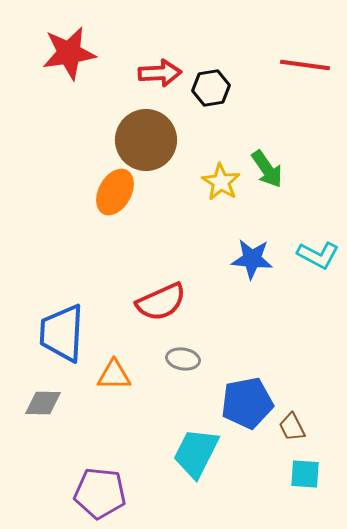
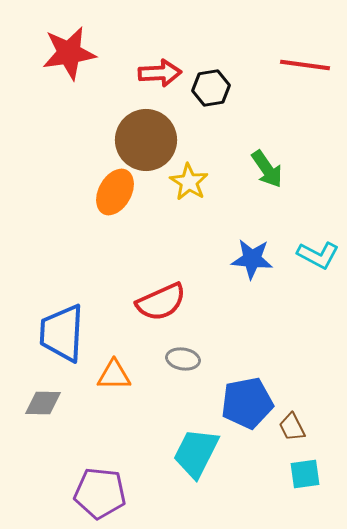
yellow star: moved 32 px left
cyan square: rotated 12 degrees counterclockwise
